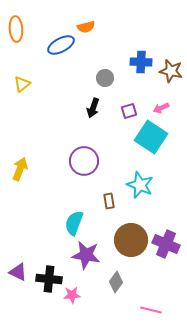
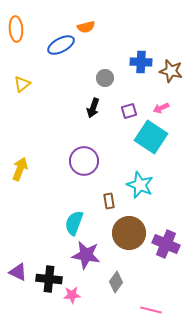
brown circle: moved 2 px left, 7 px up
